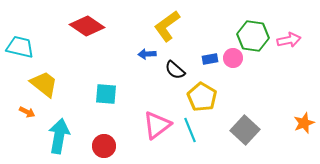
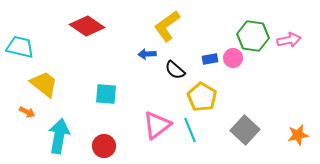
orange star: moved 6 px left, 12 px down; rotated 10 degrees clockwise
